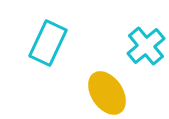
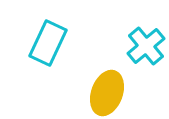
yellow ellipse: rotated 54 degrees clockwise
